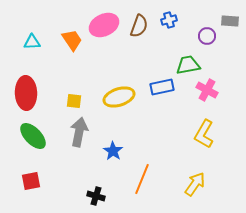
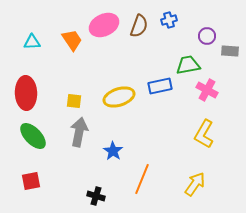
gray rectangle: moved 30 px down
blue rectangle: moved 2 px left, 1 px up
